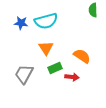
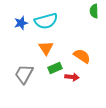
green semicircle: moved 1 px right, 1 px down
blue star: rotated 24 degrees counterclockwise
